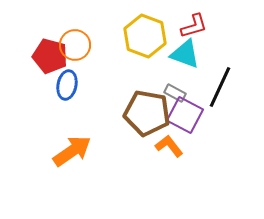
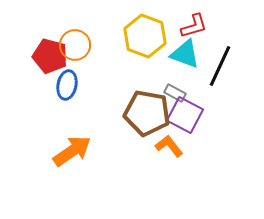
black line: moved 21 px up
